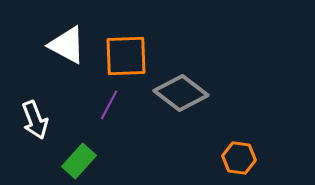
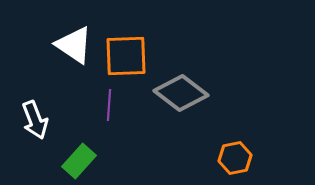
white triangle: moved 7 px right; rotated 6 degrees clockwise
purple line: rotated 24 degrees counterclockwise
orange hexagon: moved 4 px left; rotated 20 degrees counterclockwise
